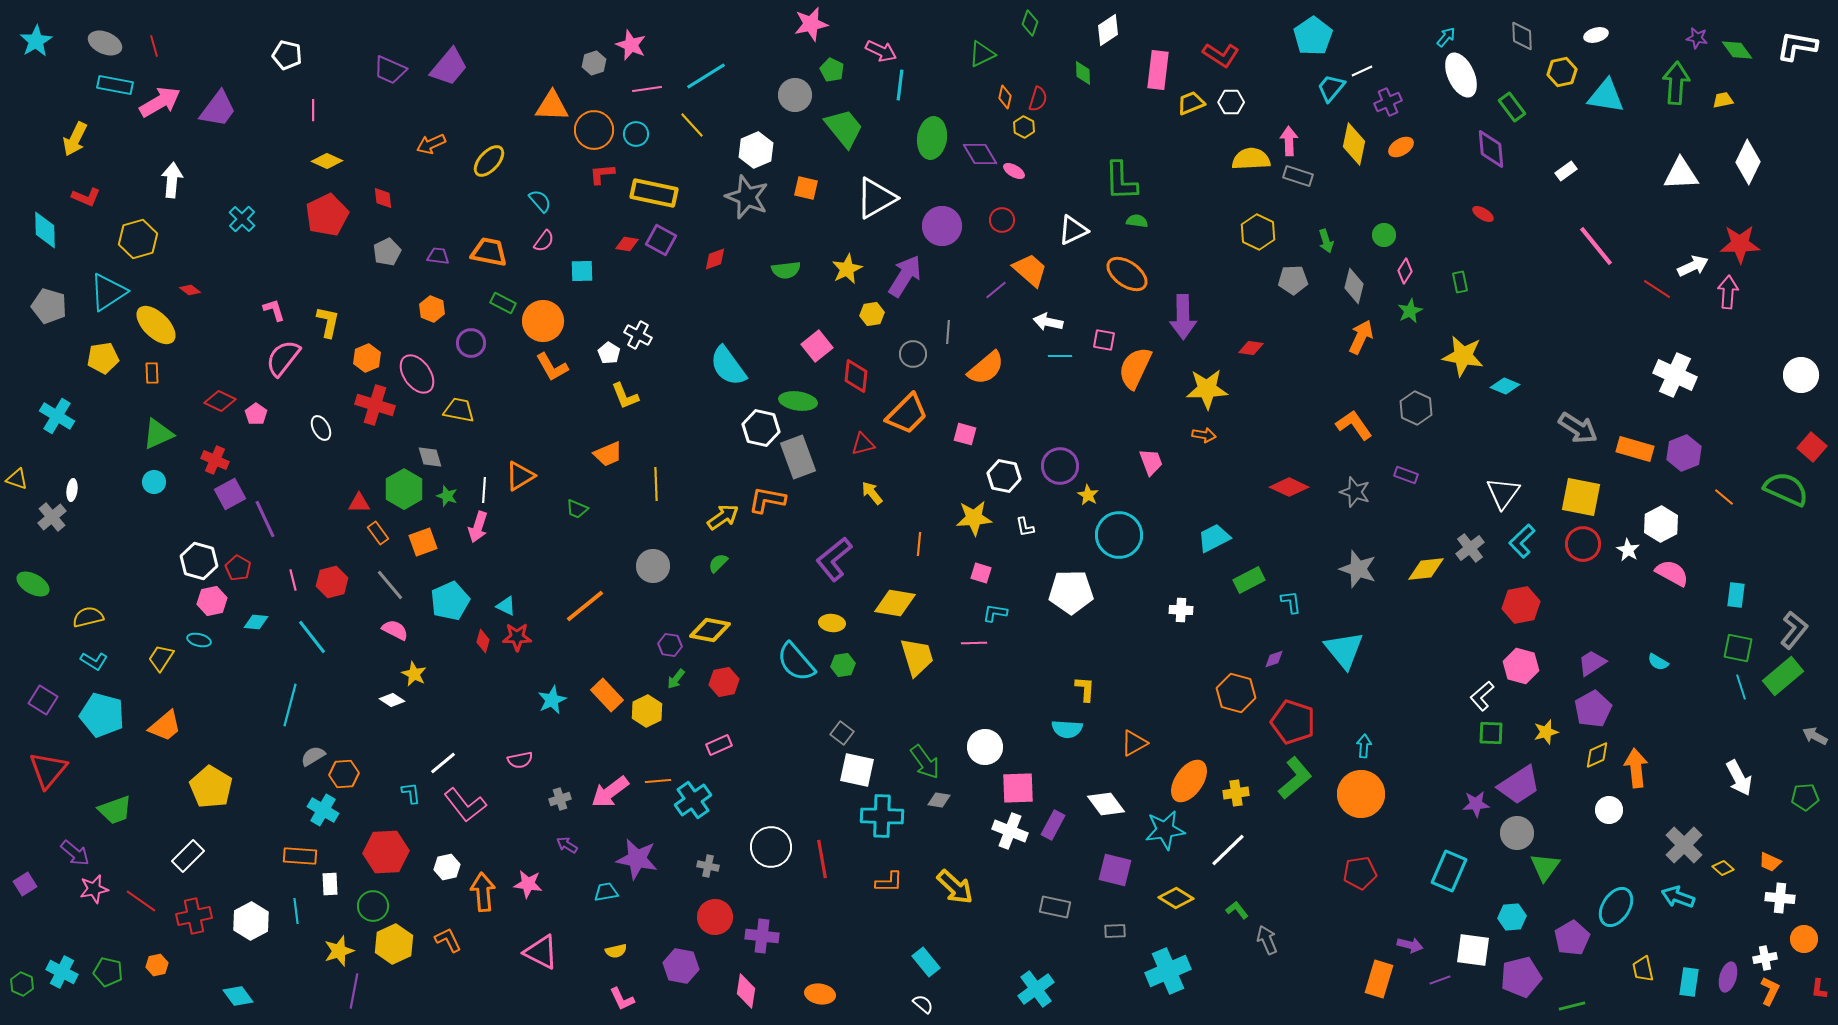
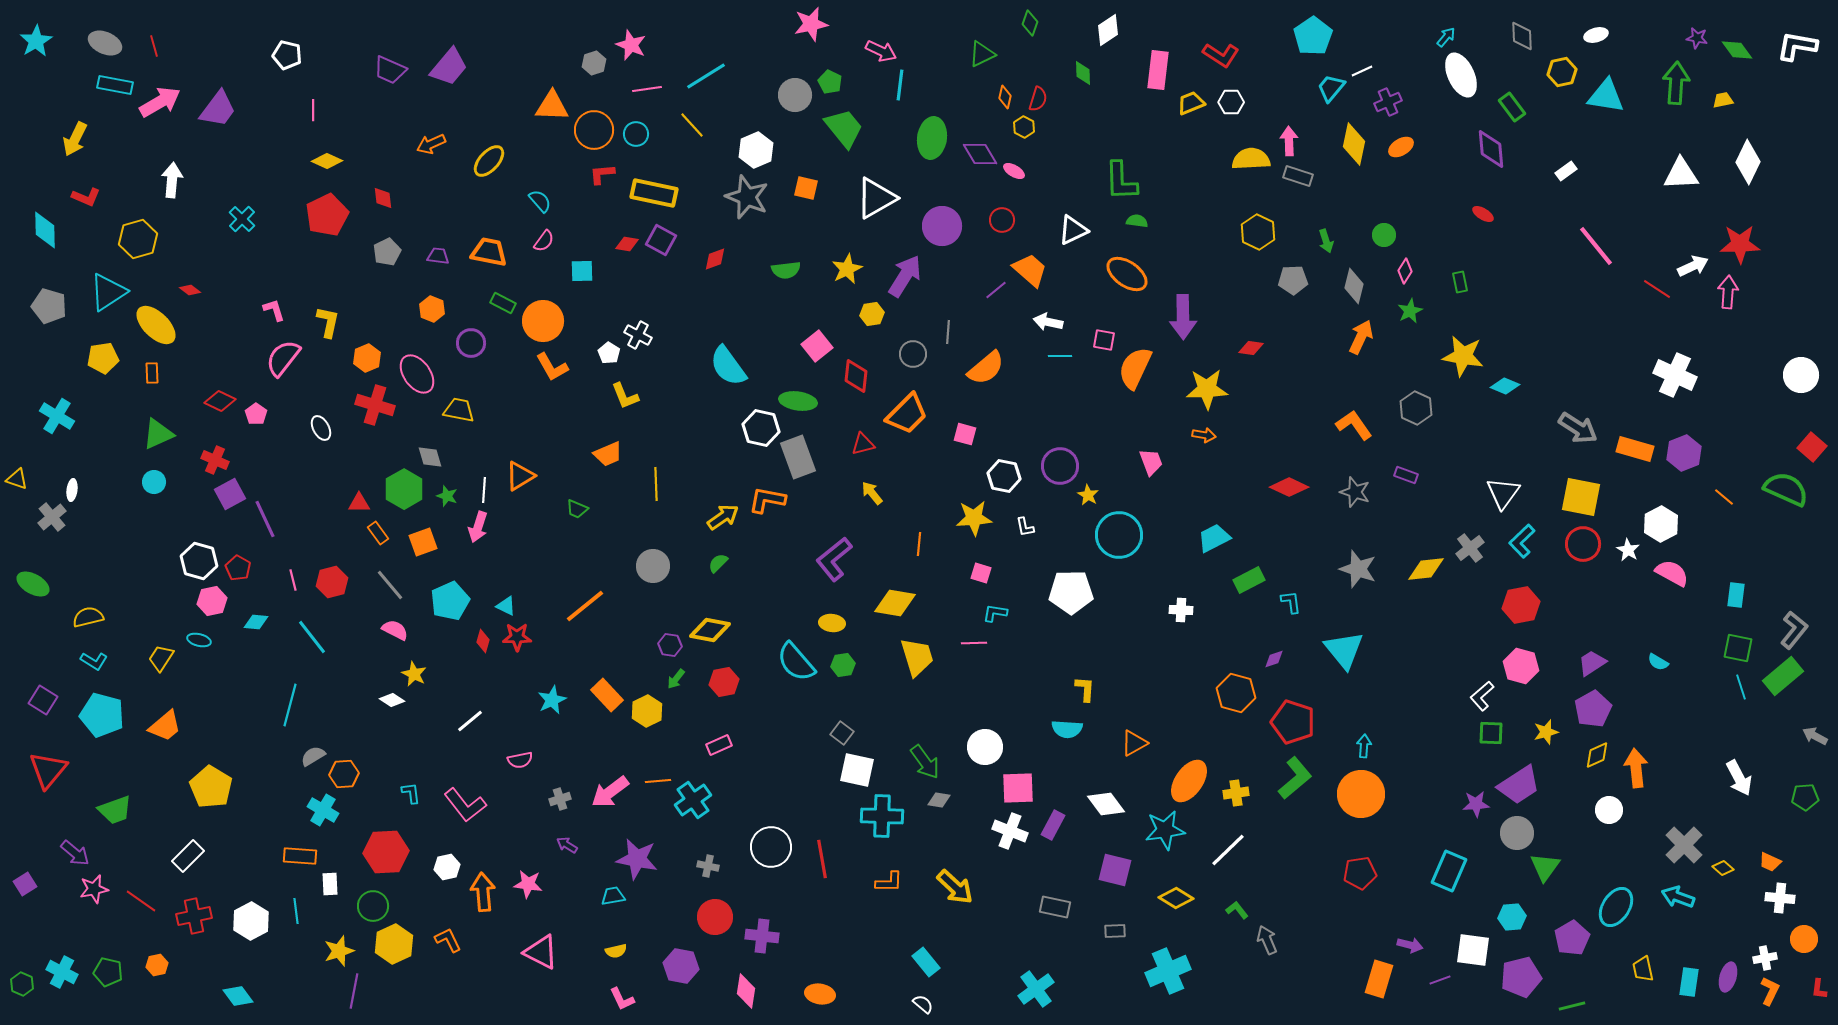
green pentagon at (832, 70): moved 2 px left, 12 px down
white line at (443, 763): moved 27 px right, 42 px up
cyan trapezoid at (606, 892): moved 7 px right, 4 px down
